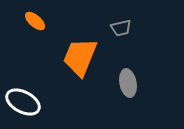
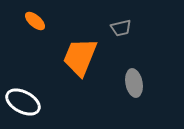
gray ellipse: moved 6 px right
